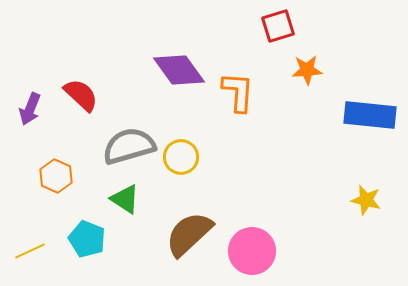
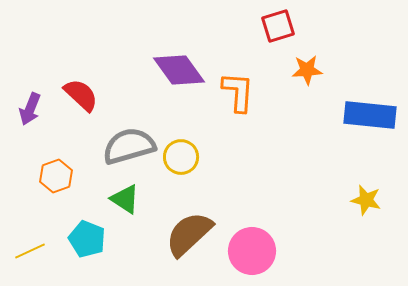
orange hexagon: rotated 16 degrees clockwise
